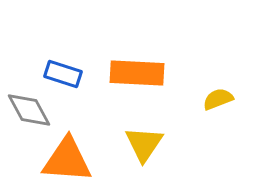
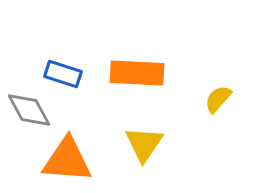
yellow semicircle: rotated 28 degrees counterclockwise
